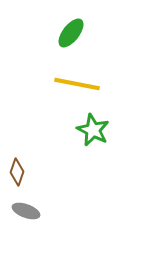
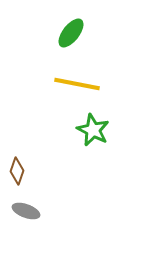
brown diamond: moved 1 px up
